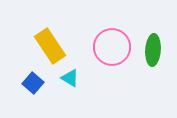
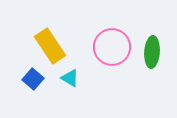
green ellipse: moved 1 px left, 2 px down
blue square: moved 4 px up
